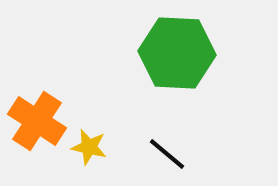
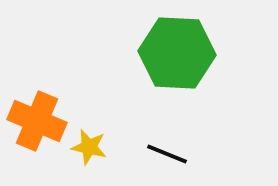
orange cross: rotated 10 degrees counterclockwise
black line: rotated 18 degrees counterclockwise
